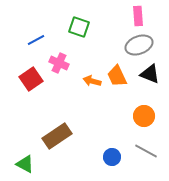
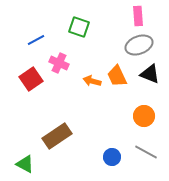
gray line: moved 1 px down
